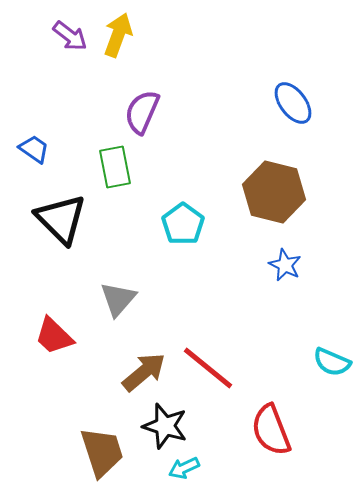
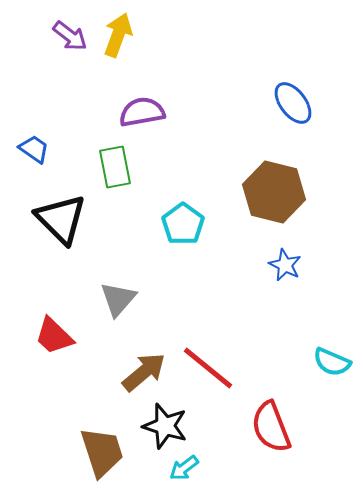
purple semicircle: rotated 57 degrees clockwise
red semicircle: moved 3 px up
cyan arrow: rotated 12 degrees counterclockwise
